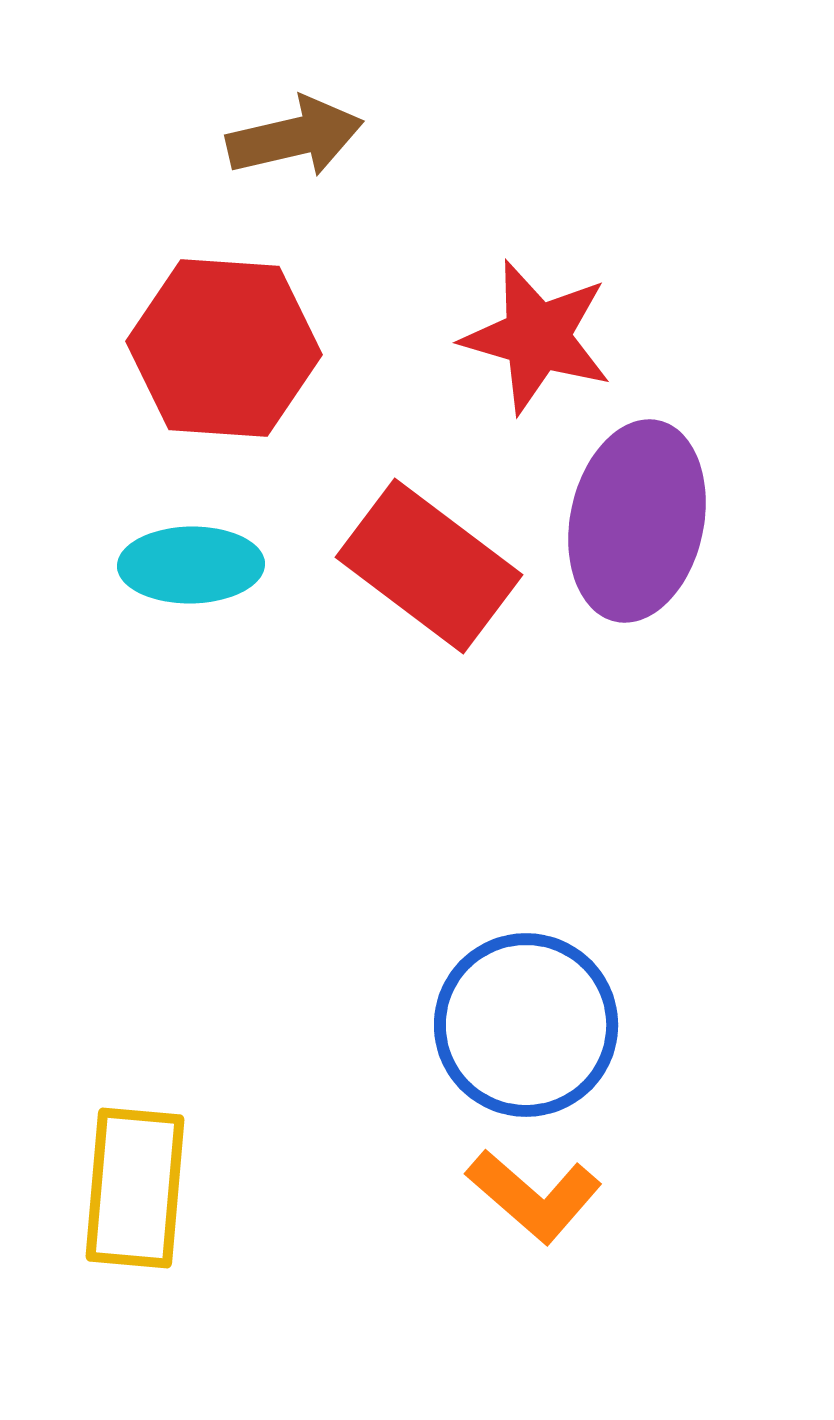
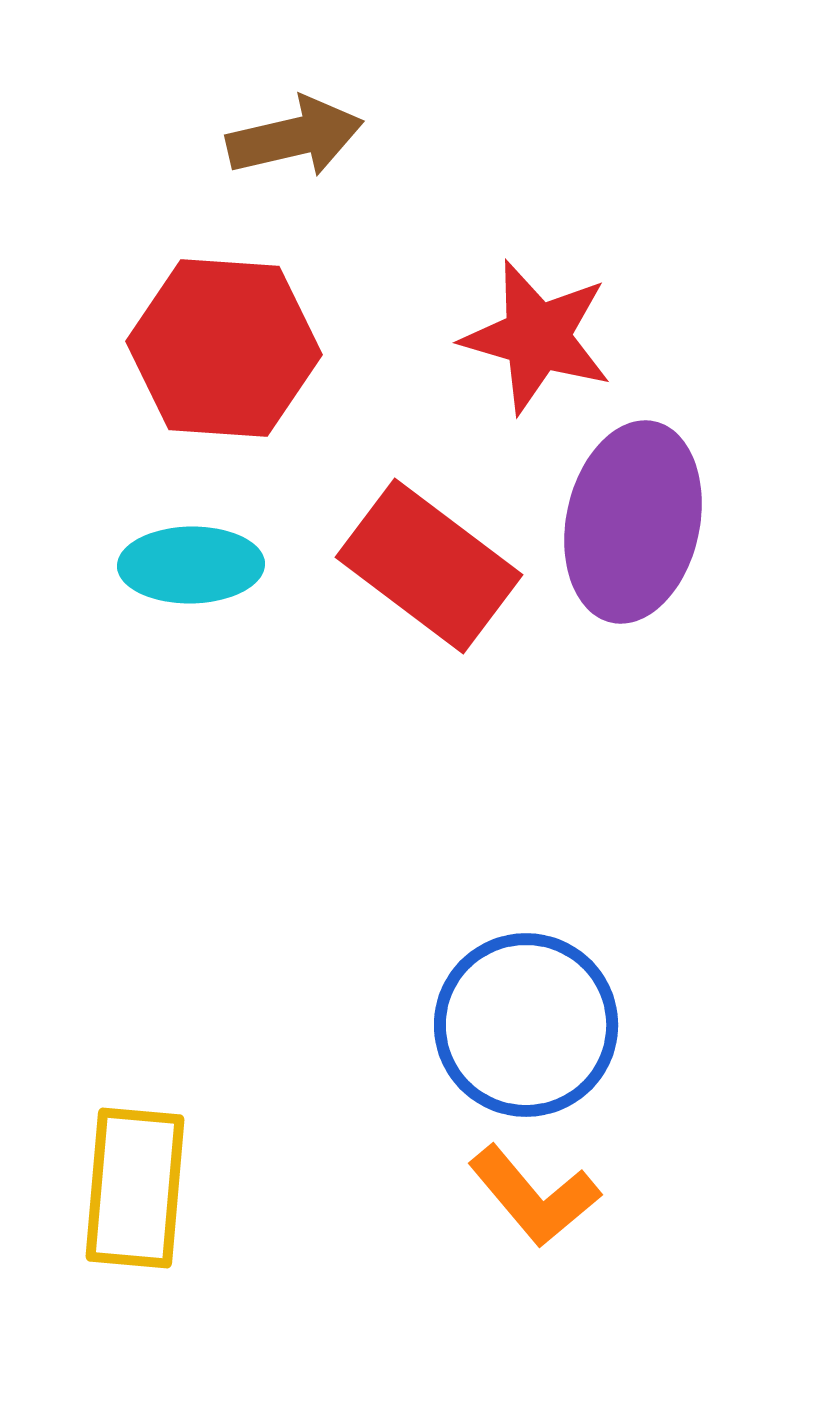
purple ellipse: moved 4 px left, 1 px down
orange L-shape: rotated 9 degrees clockwise
